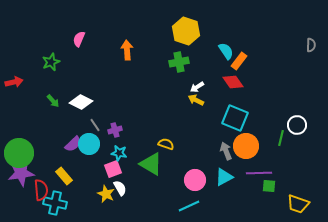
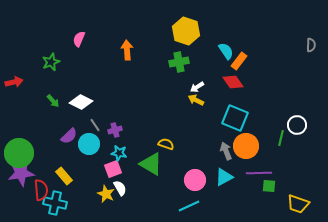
purple semicircle: moved 4 px left, 8 px up
